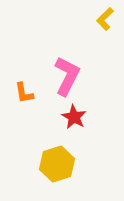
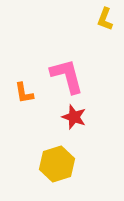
yellow L-shape: rotated 25 degrees counterclockwise
pink L-shape: rotated 42 degrees counterclockwise
red star: rotated 10 degrees counterclockwise
